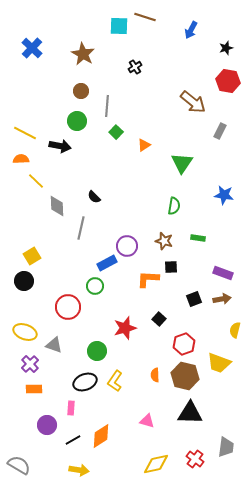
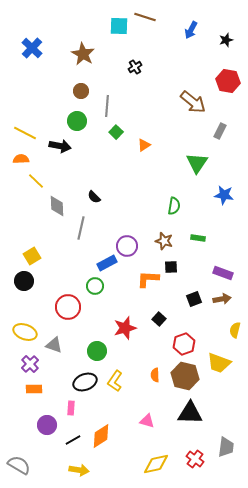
black star at (226, 48): moved 8 px up
green triangle at (182, 163): moved 15 px right
